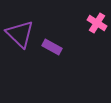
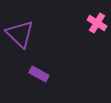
purple rectangle: moved 13 px left, 27 px down
